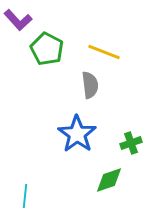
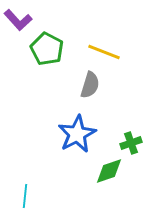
gray semicircle: rotated 24 degrees clockwise
blue star: rotated 9 degrees clockwise
green diamond: moved 9 px up
